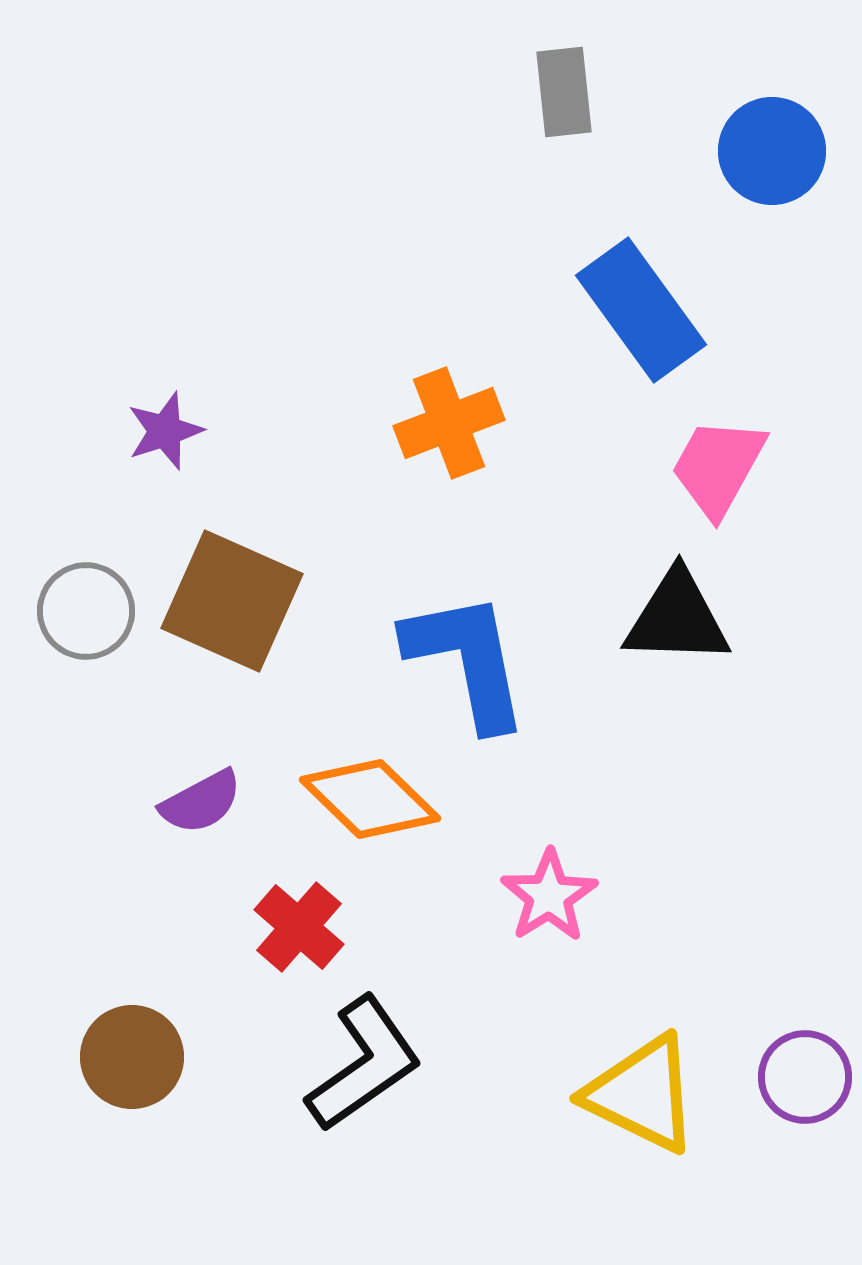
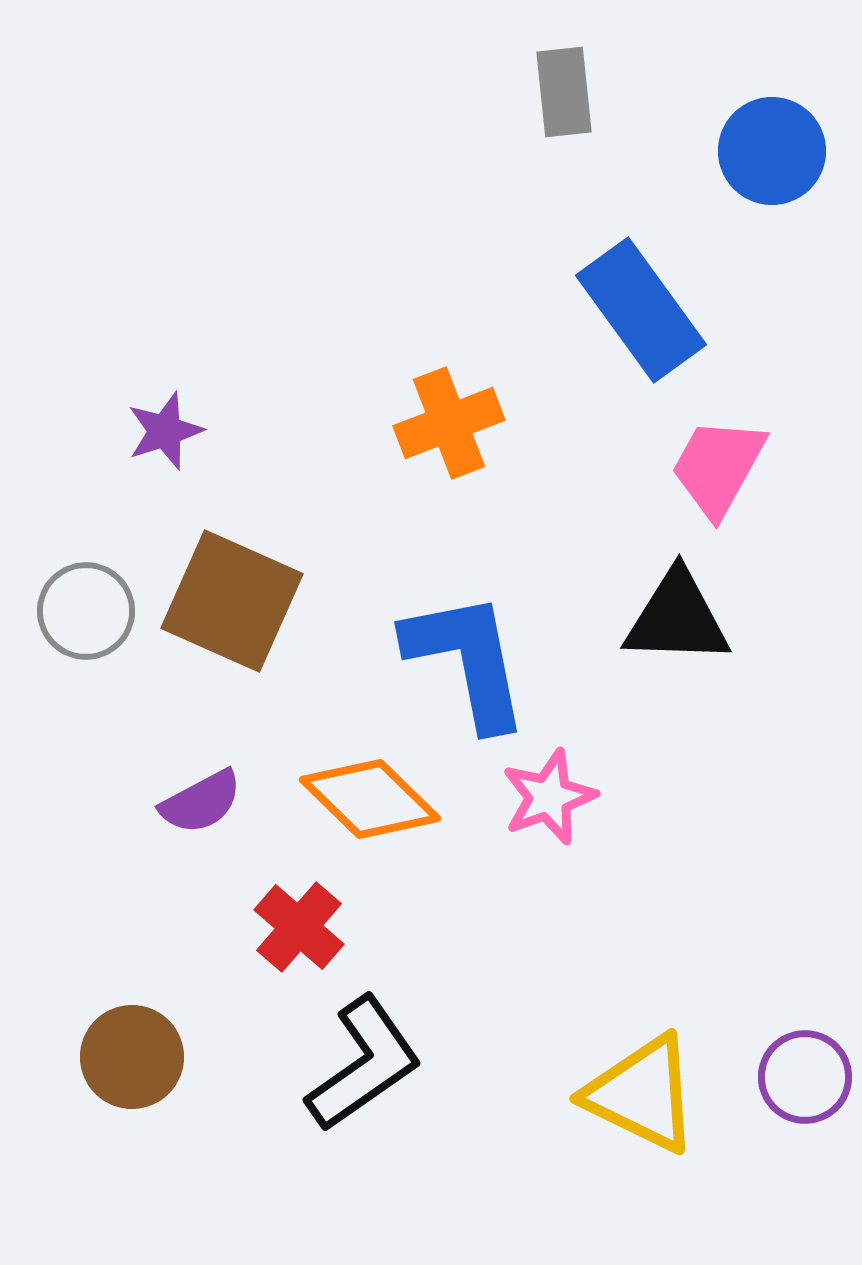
pink star: moved 99 px up; rotated 12 degrees clockwise
